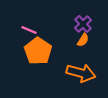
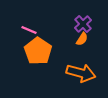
orange semicircle: moved 1 px left, 1 px up
